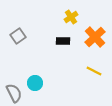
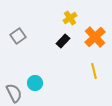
yellow cross: moved 1 px left, 1 px down
black rectangle: rotated 48 degrees counterclockwise
yellow line: rotated 49 degrees clockwise
